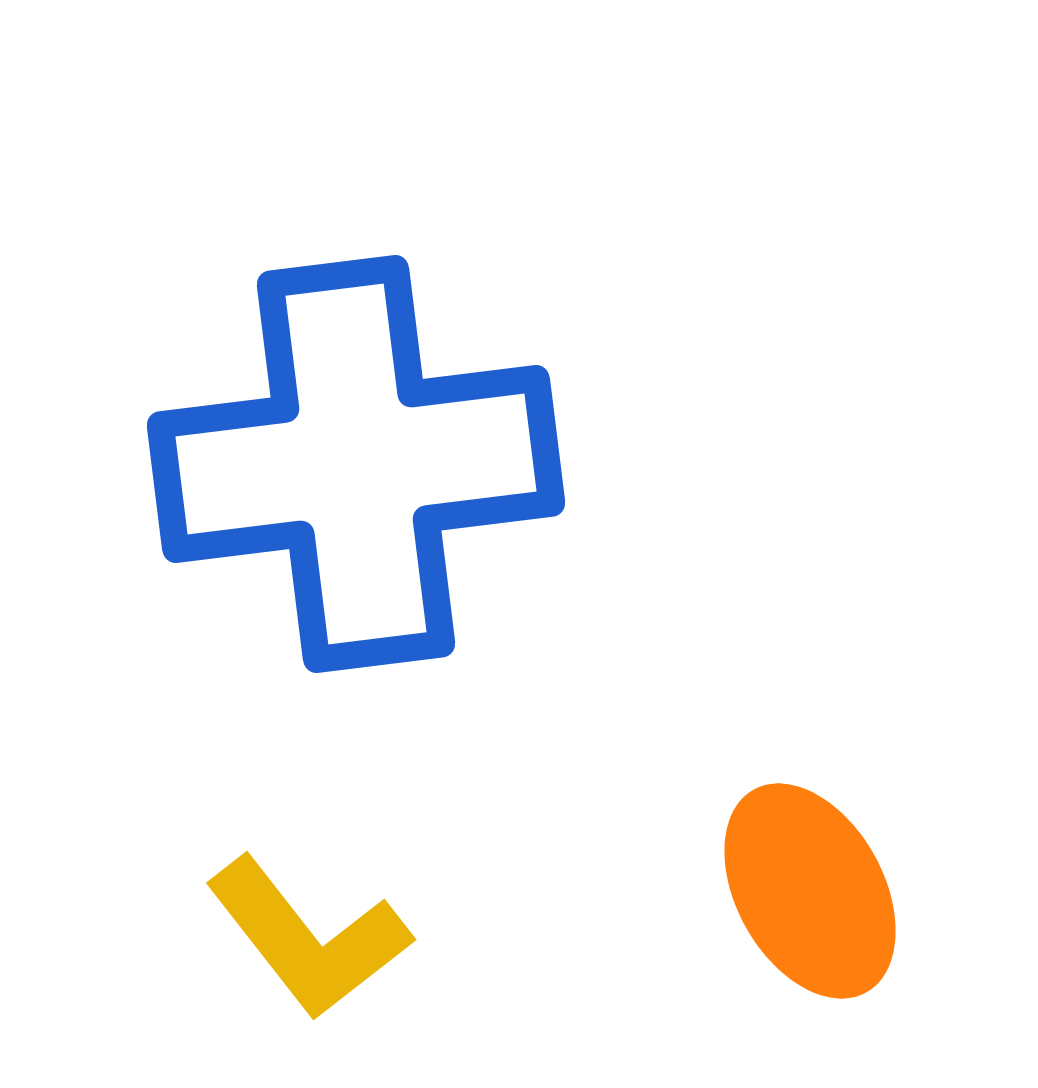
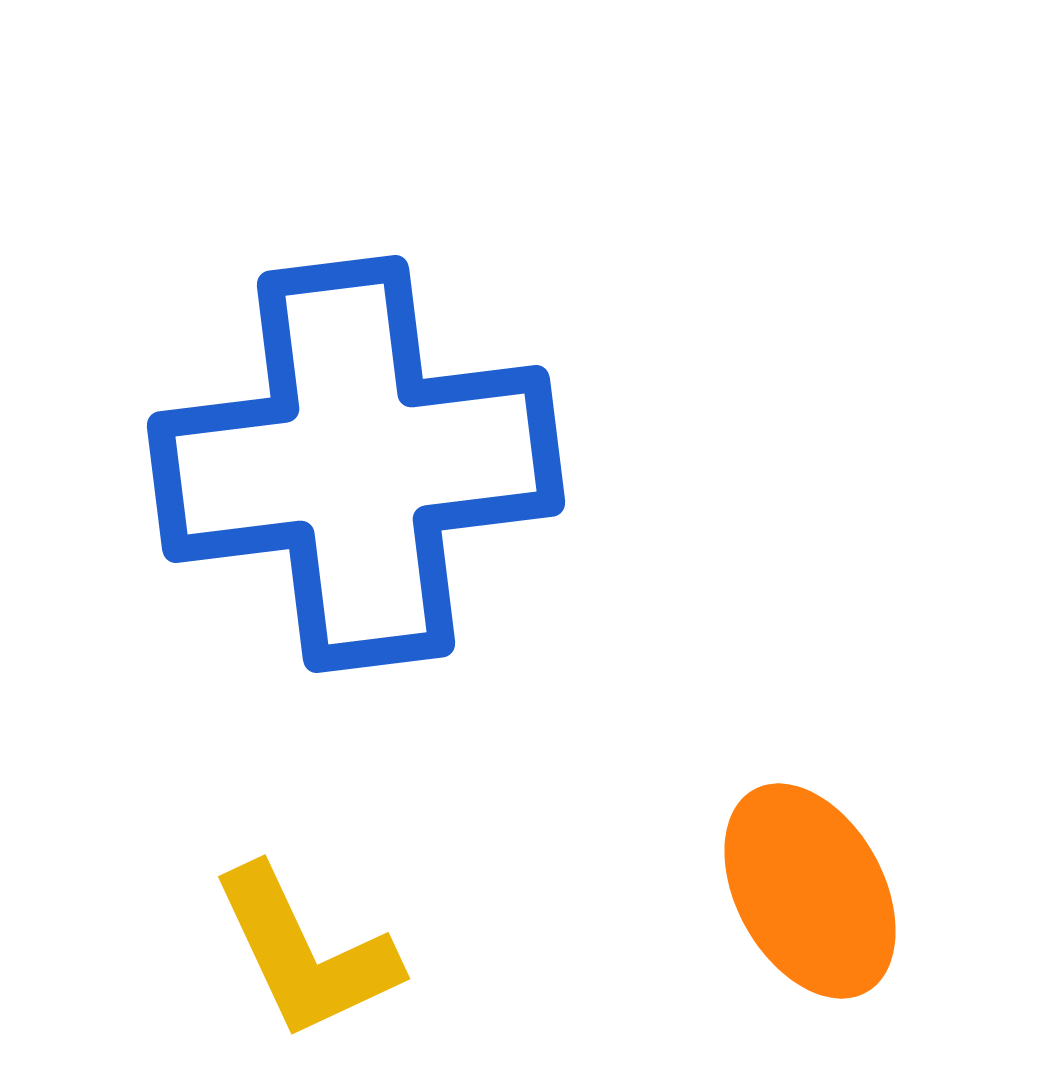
yellow L-shape: moved 3 px left, 15 px down; rotated 13 degrees clockwise
